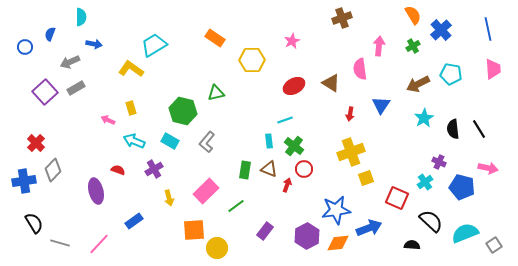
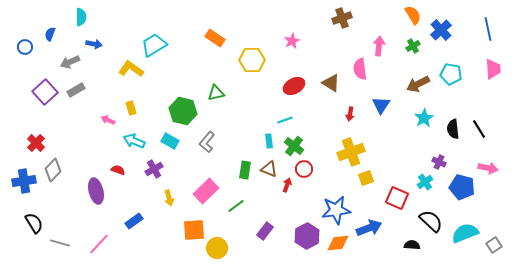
gray rectangle at (76, 88): moved 2 px down
